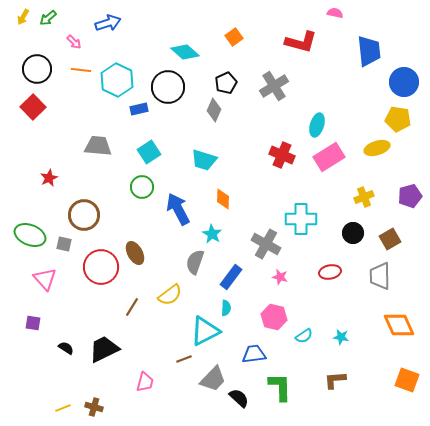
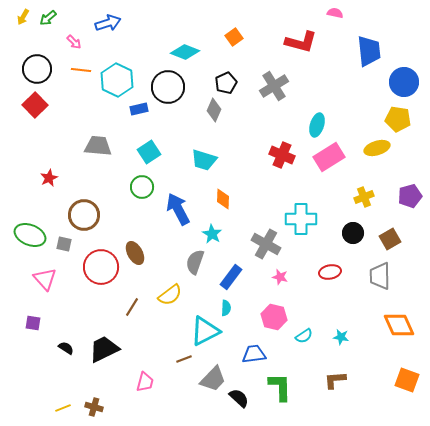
cyan diamond at (185, 52): rotated 20 degrees counterclockwise
red square at (33, 107): moved 2 px right, 2 px up
